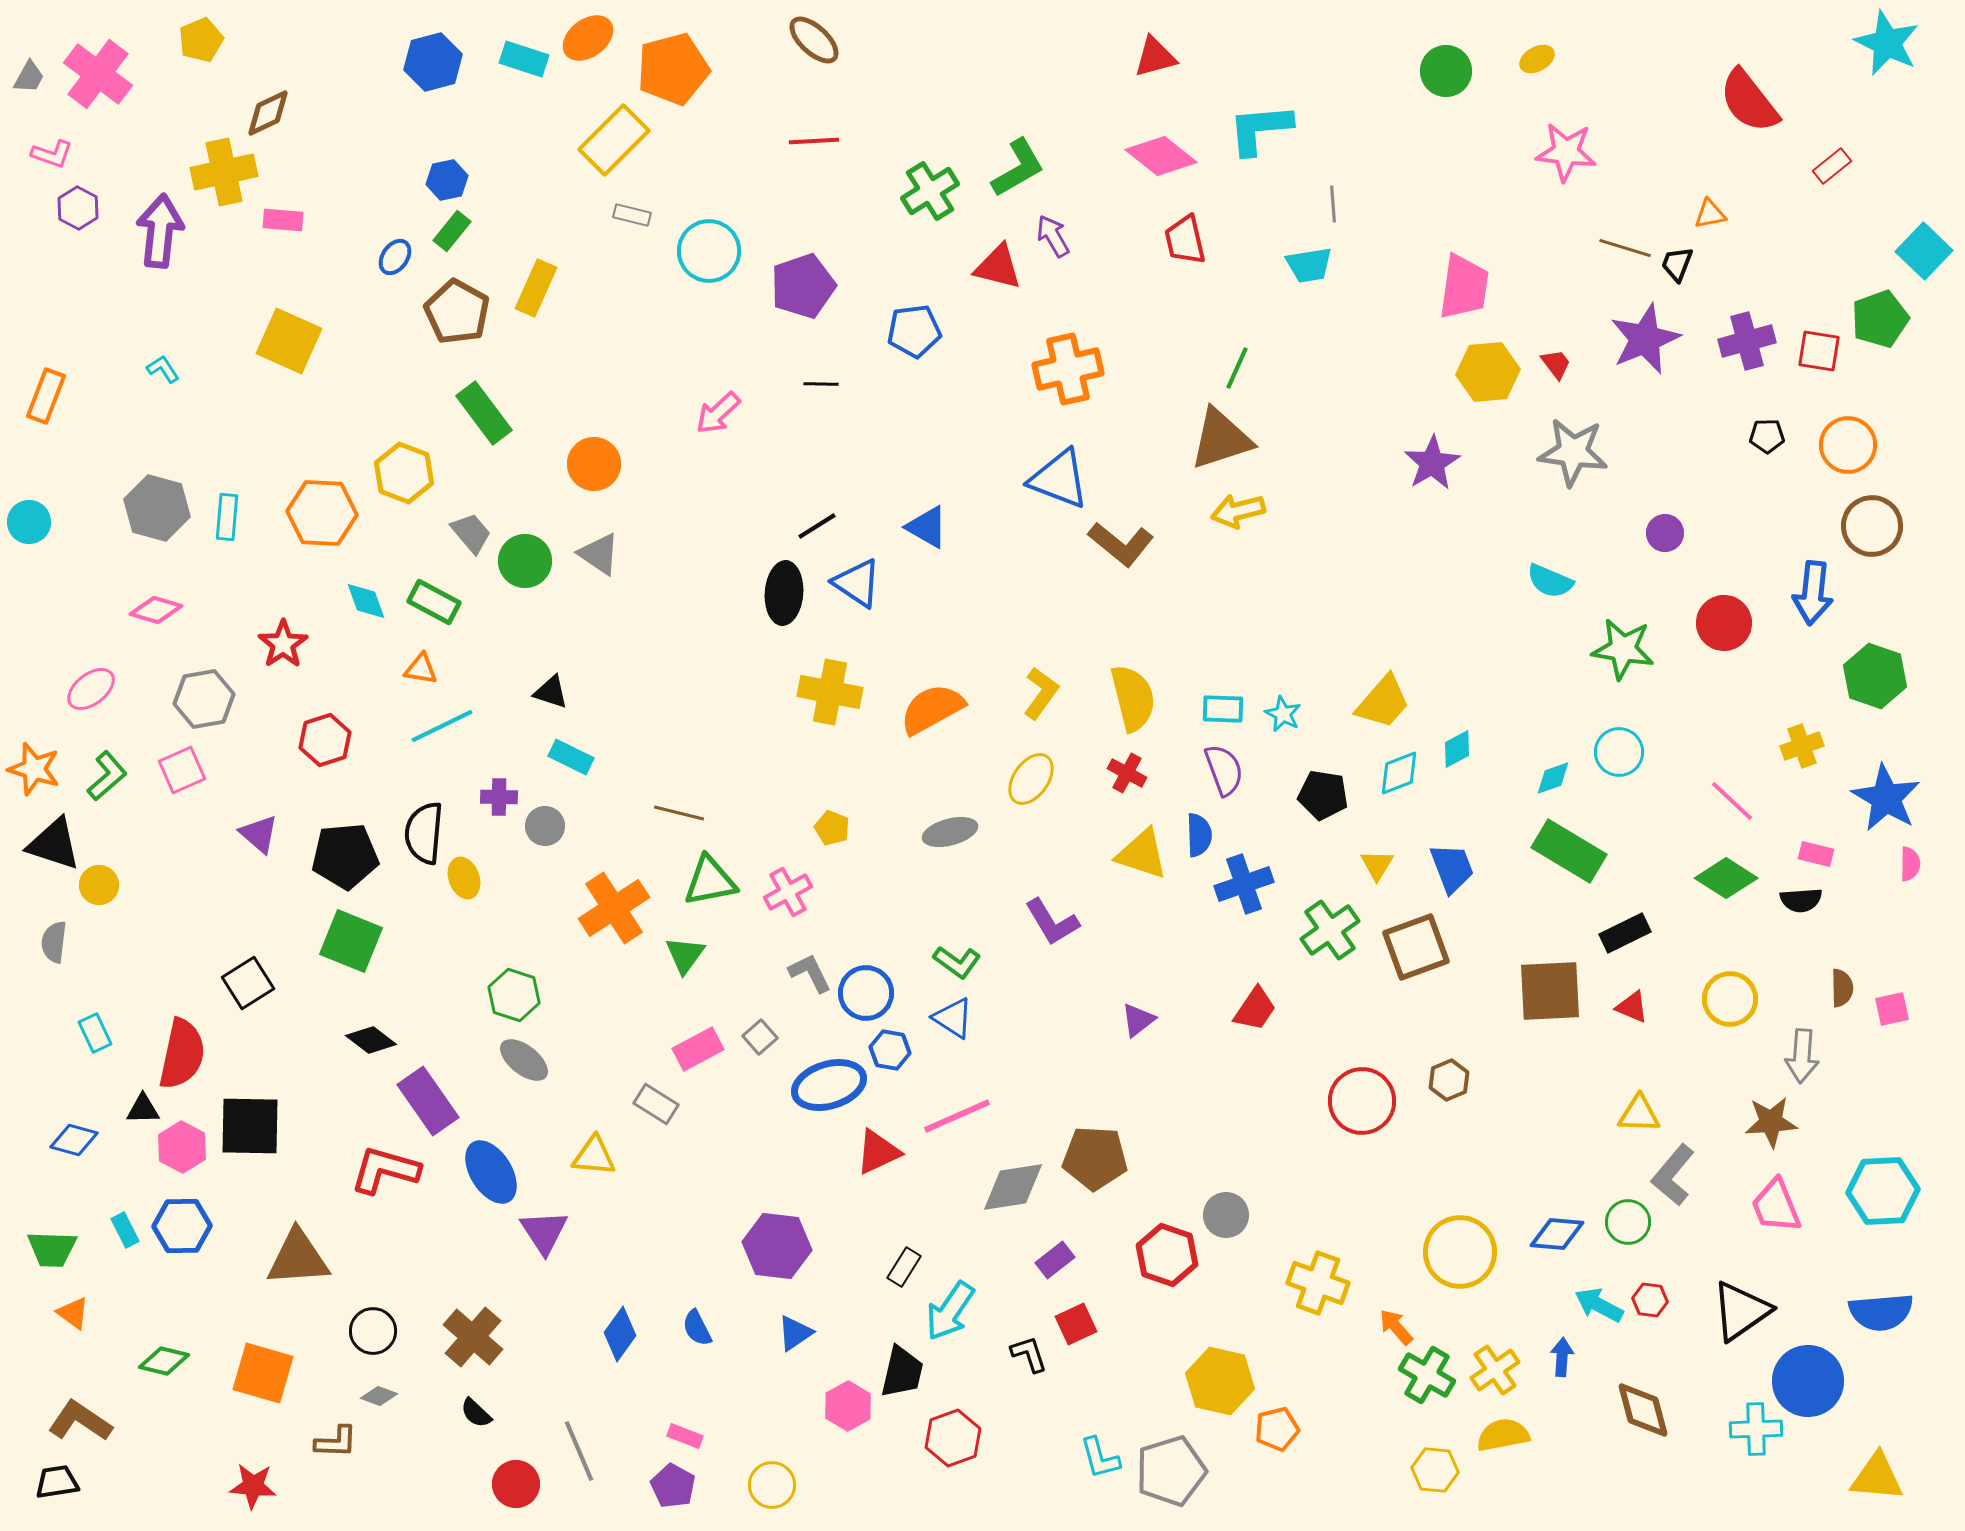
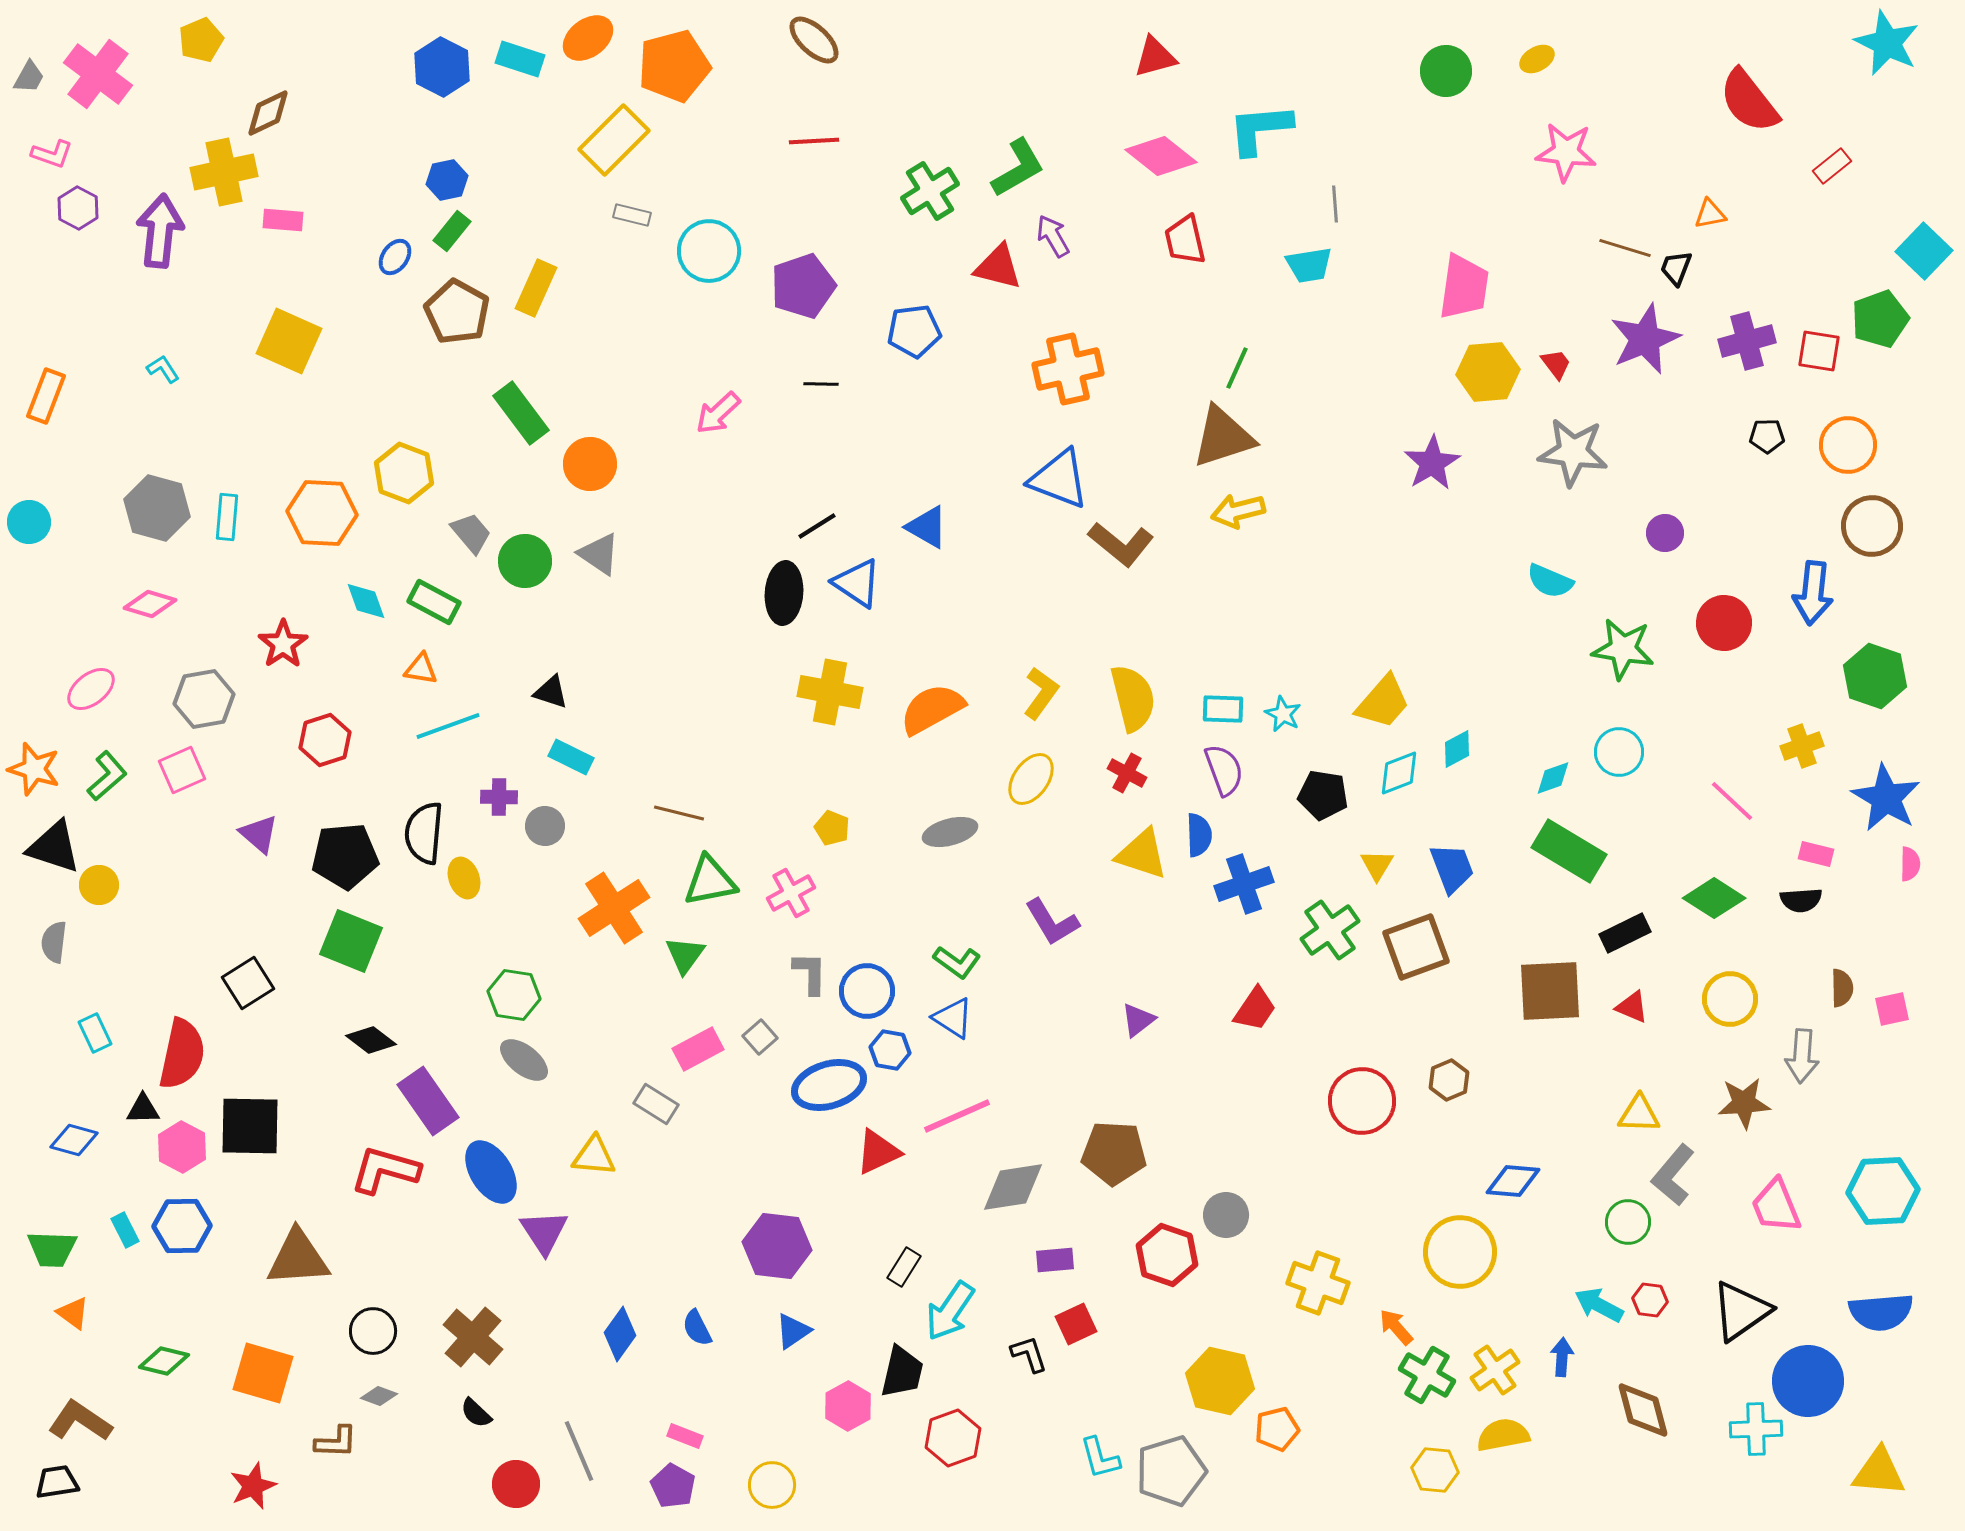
cyan rectangle at (524, 59): moved 4 px left
blue hexagon at (433, 62): moved 9 px right, 5 px down; rotated 18 degrees counterclockwise
orange pentagon at (673, 69): moved 1 px right, 3 px up
gray line at (1333, 204): moved 2 px right
black trapezoid at (1677, 264): moved 1 px left, 4 px down
green rectangle at (484, 413): moved 37 px right
brown triangle at (1221, 439): moved 2 px right, 2 px up
orange circle at (594, 464): moved 4 px left
pink diamond at (156, 610): moved 6 px left, 6 px up
cyan line at (442, 726): moved 6 px right; rotated 6 degrees clockwise
black triangle at (54, 844): moved 3 px down
green diamond at (1726, 878): moved 12 px left, 20 px down
pink cross at (788, 892): moved 3 px right, 1 px down
gray L-shape at (810, 973): rotated 27 degrees clockwise
blue circle at (866, 993): moved 1 px right, 2 px up
green hexagon at (514, 995): rotated 9 degrees counterclockwise
brown star at (1771, 1122): moved 27 px left, 19 px up
brown pentagon at (1095, 1158): moved 19 px right, 5 px up
blue diamond at (1557, 1234): moved 44 px left, 53 px up
purple rectangle at (1055, 1260): rotated 33 degrees clockwise
blue triangle at (795, 1333): moved 2 px left, 2 px up
yellow triangle at (1877, 1477): moved 2 px right, 5 px up
red star at (253, 1486): rotated 27 degrees counterclockwise
